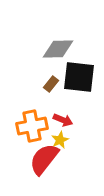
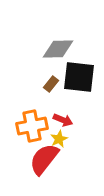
yellow star: moved 1 px left, 1 px up
